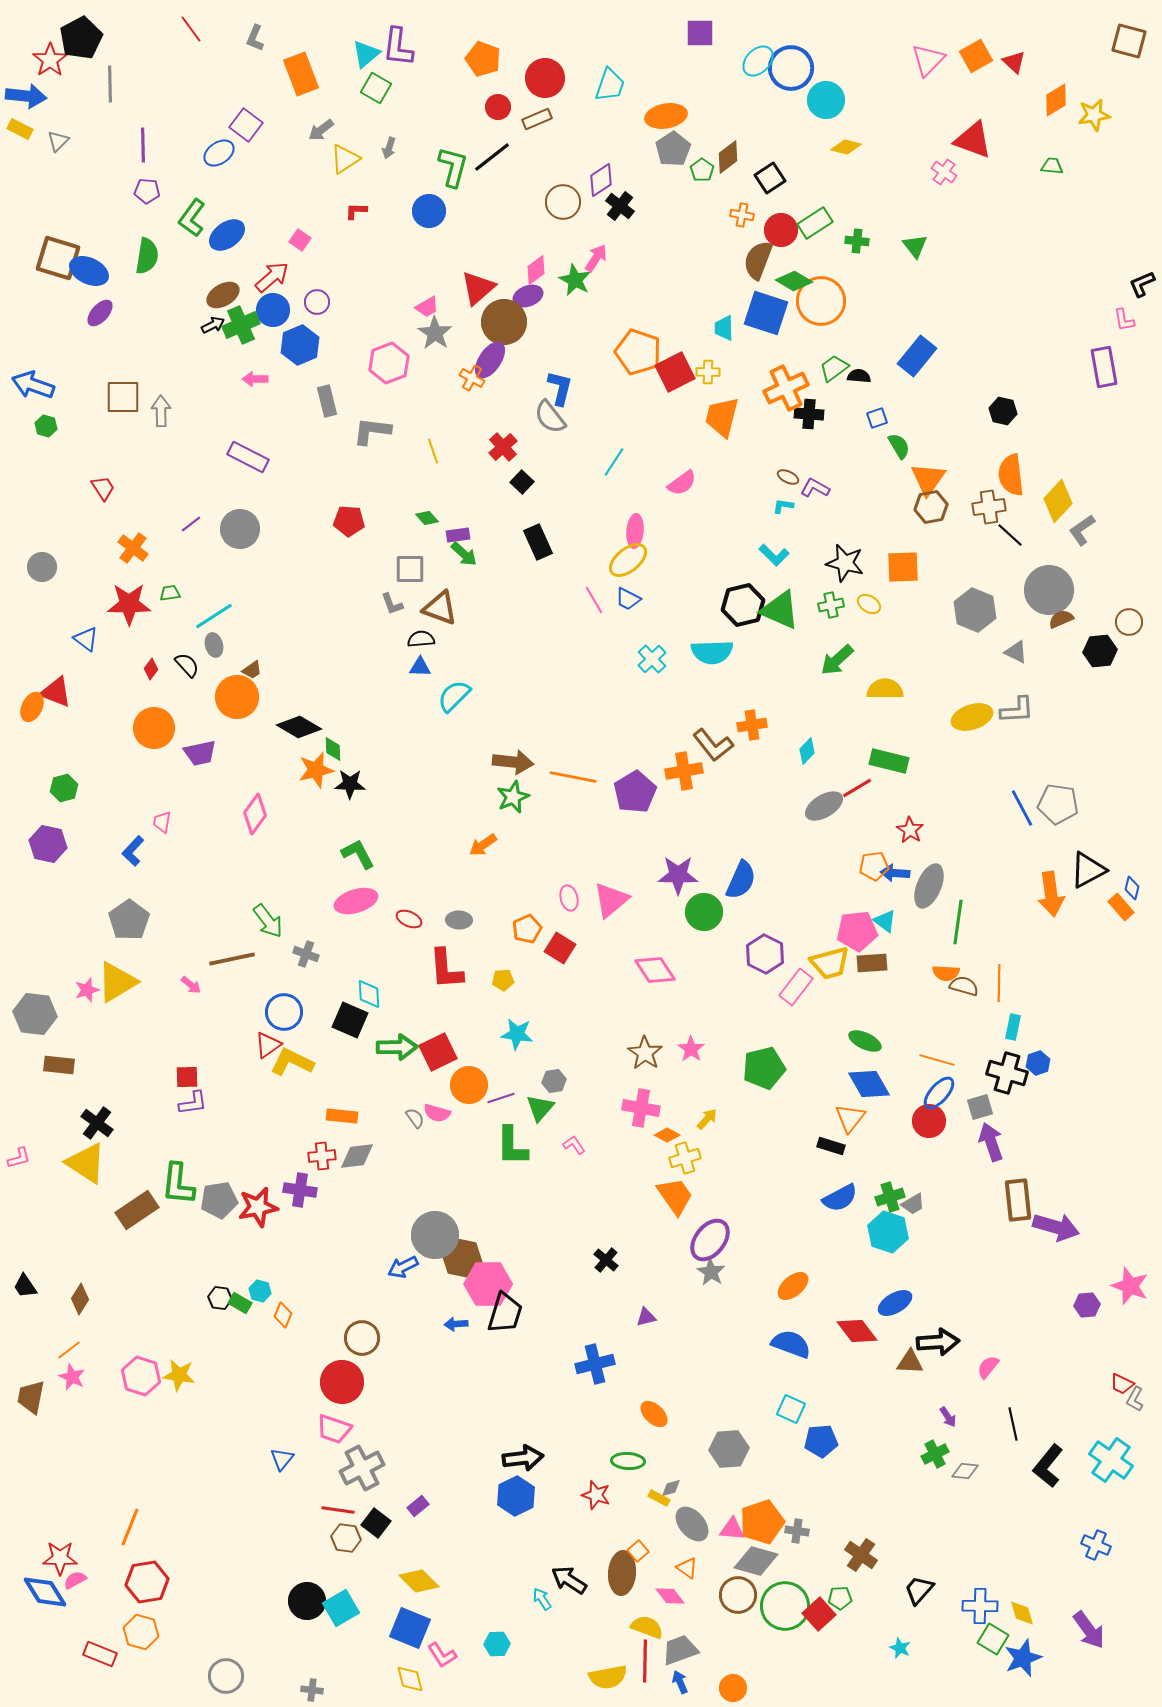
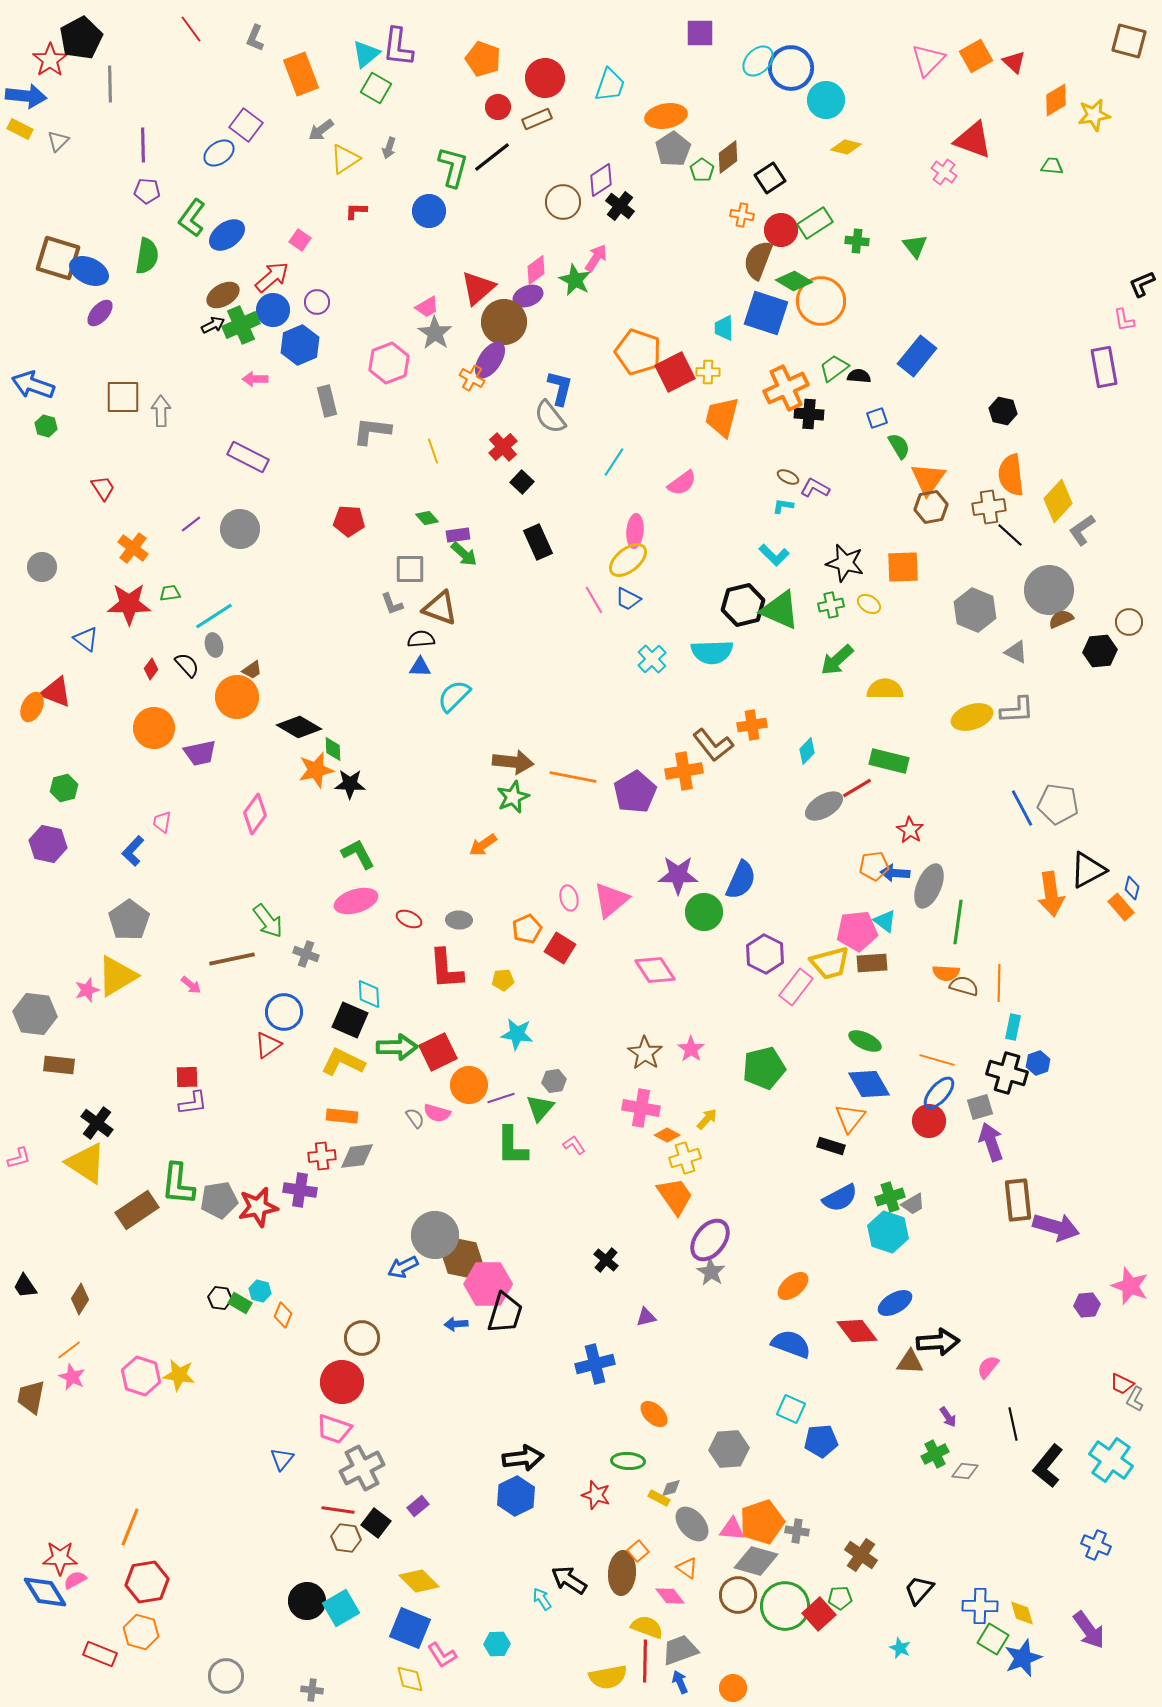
yellow triangle at (117, 982): moved 6 px up
yellow L-shape at (292, 1062): moved 51 px right
